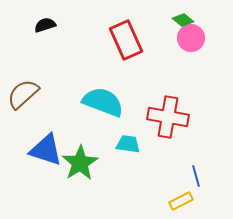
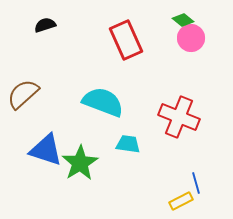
red cross: moved 11 px right; rotated 12 degrees clockwise
blue line: moved 7 px down
